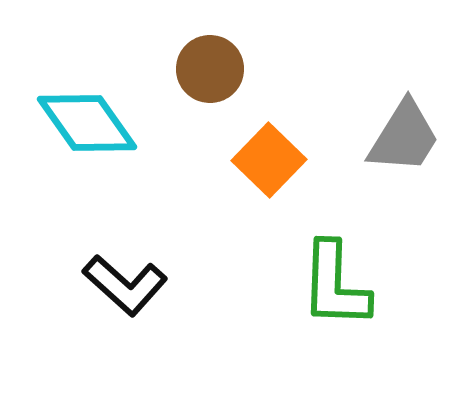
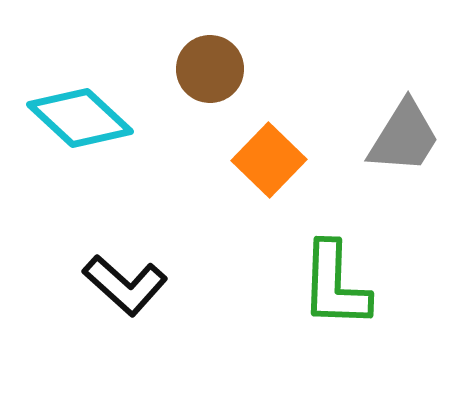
cyan diamond: moved 7 px left, 5 px up; rotated 12 degrees counterclockwise
